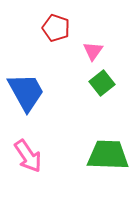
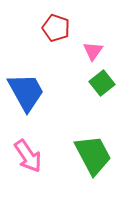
green trapezoid: moved 15 px left; rotated 60 degrees clockwise
